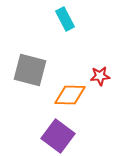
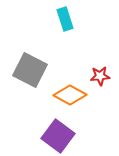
cyan rectangle: rotated 10 degrees clockwise
gray square: rotated 12 degrees clockwise
orange diamond: rotated 28 degrees clockwise
